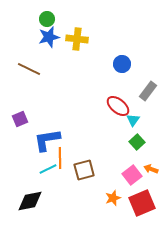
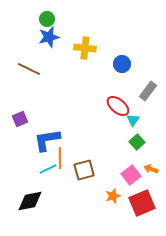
yellow cross: moved 8 px right, 9 px down
pink square: moved 1 px left
orange star: moved 2 px up
